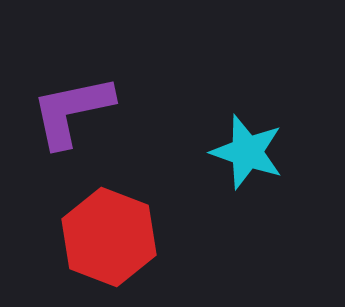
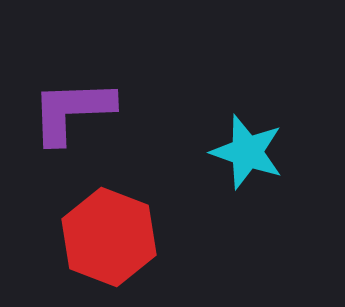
purple L-shape: rotated 10 degrees clockwise
